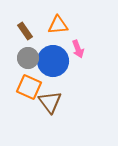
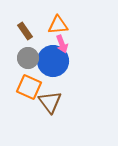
pink arrow: moved 16 px left, 5 px up
